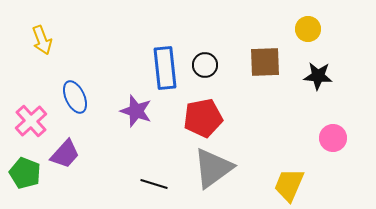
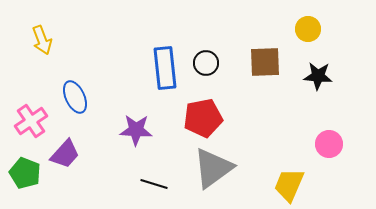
black circle: moved 1 px right, 2 px up
purple star: moved 19 px down; rotated 16 degrees counterclockwise
pink cross: rotated 8 degrees clockwise
pink circle: moved 4 px left, 6 px down
